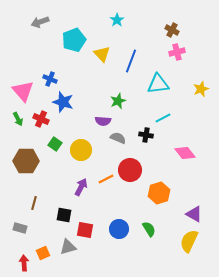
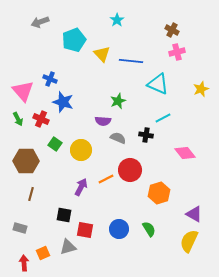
blue line: rotated 75 degrees clockwise
cyan triangle: rotated 30 degrees clockwise
brown line: moved 3 px left, 9 px up
